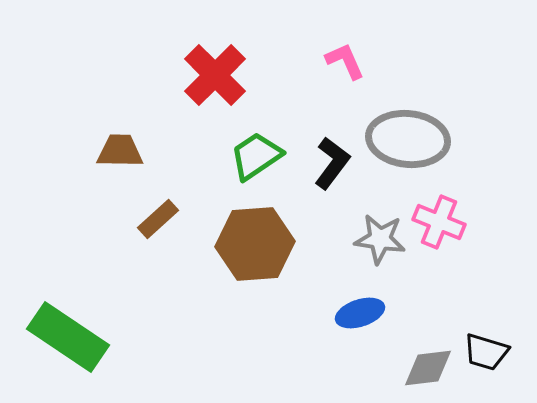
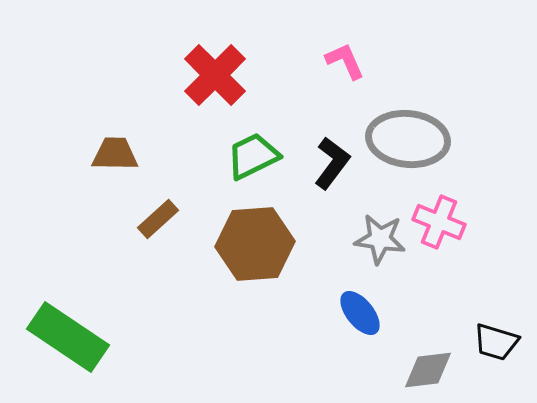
brown trapezoid: moved 5 px left, 3 px down
green trapezoid: moved 3 px left; rotated 8 degrees clockwise
blue ellipse: rotated 69 degrees clockwise
black trapezoid: moved 10 px right, 10 px up
gray diamond: moved 2 px down
